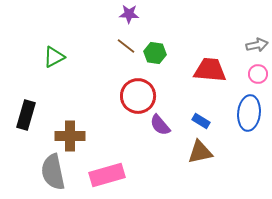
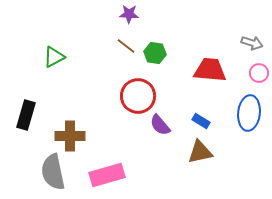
gray arrow: moved 5 px left, 2 px up; rotated 30 degrees clockwise
pink circle: moved 1 px right, 1 px up
